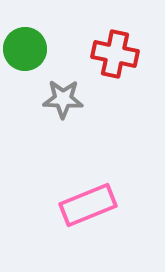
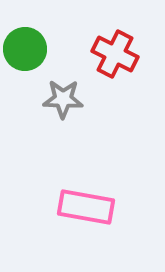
red cross: rotated 15 degrees clockwise
pink rectangle: moved 2 px left, 2 px down; rotated 32 degrees clockwise
